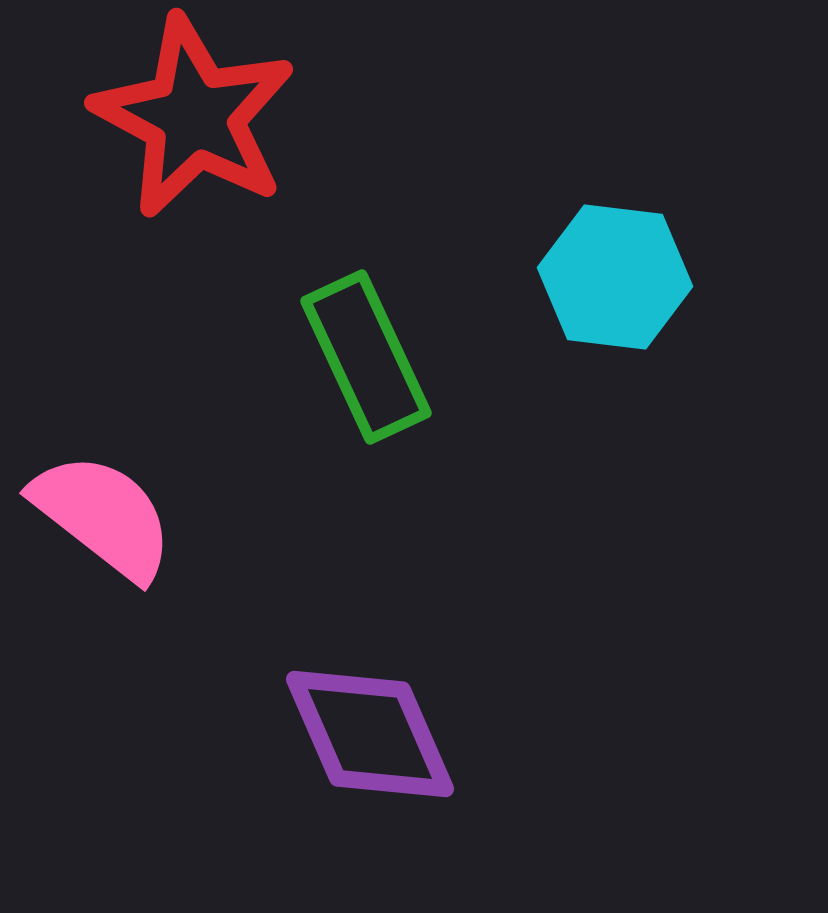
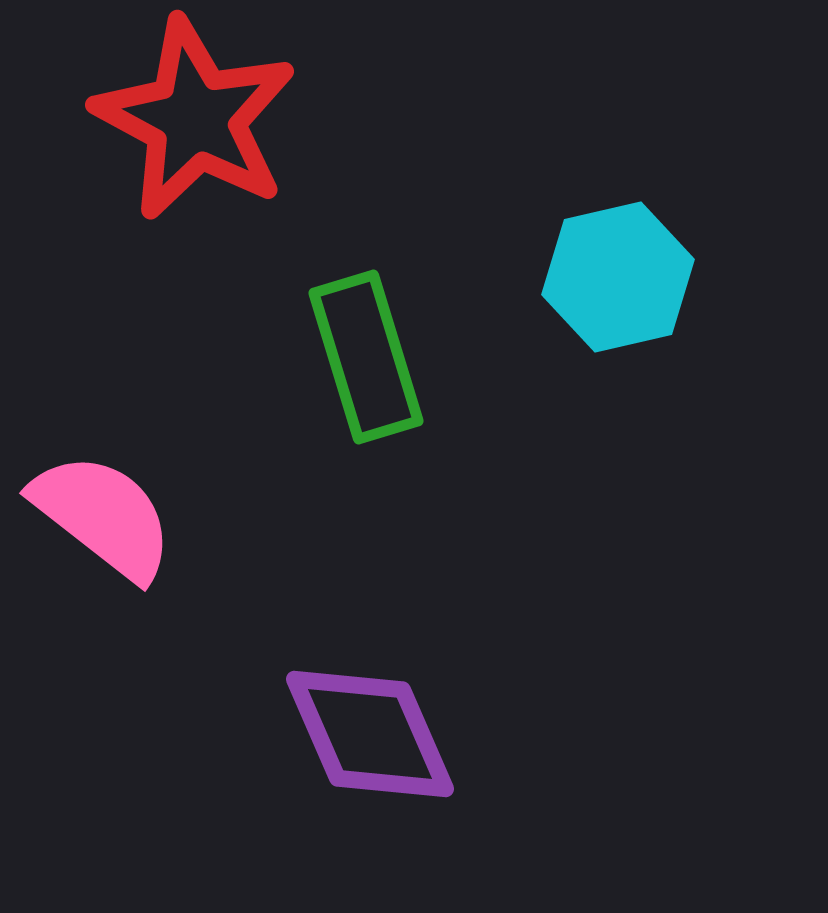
red star: moved 1 px right, 2 px down
cyan hexagon: moved 3 px right; rotated 20 degrees counterclockwise
green rectangle: rotated 8 degrees clockwise
